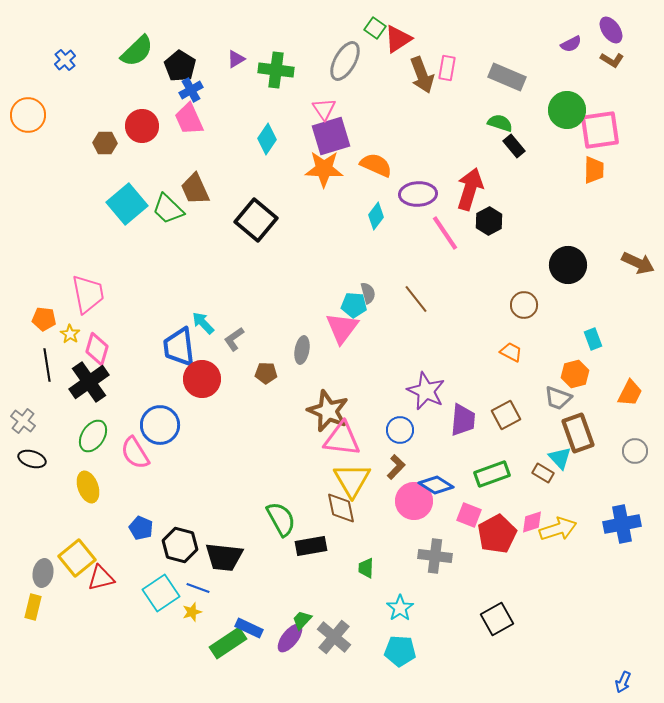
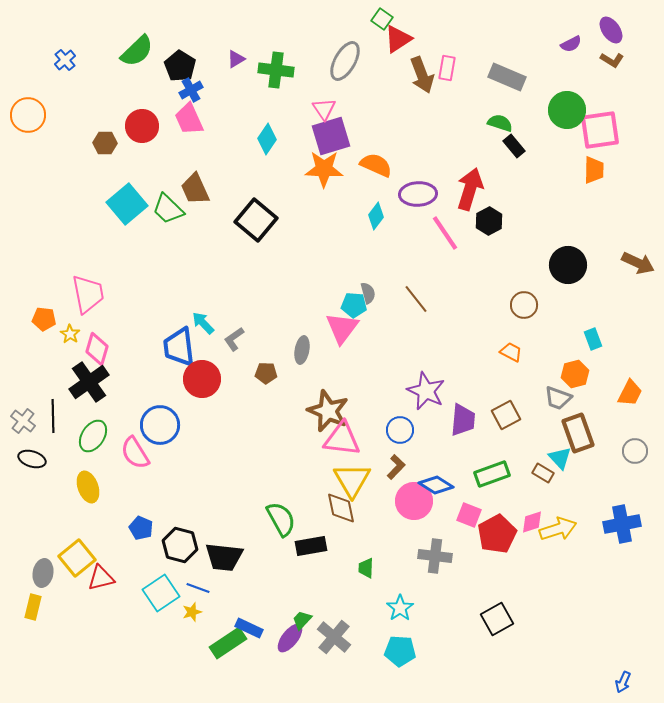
green square at (375, 28): moved 7 px right, 9 px up
black line at (47, 365): moved 6 px right, 51 px down; rotated 8 degrees clockwise
